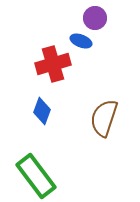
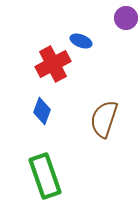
purple circle: moved 31 px right
red cross: rotated 12 degrees counterclockwise
brown semicircle: moved 1 px down
green rectangle: moved 9 px right; rotated 18 degrees clockwise
